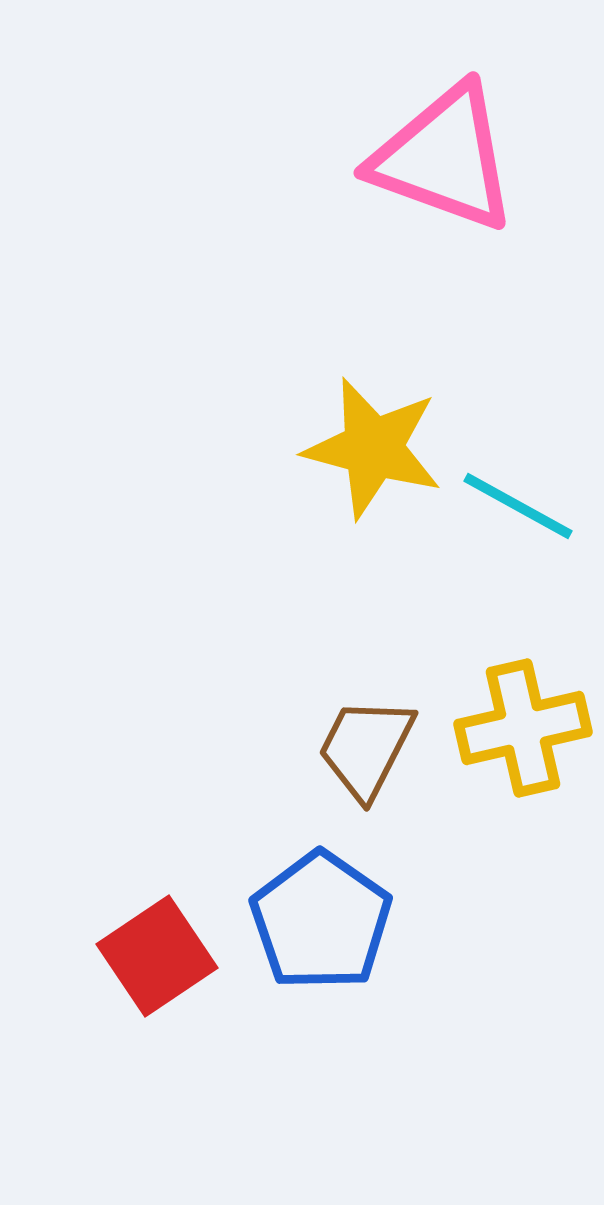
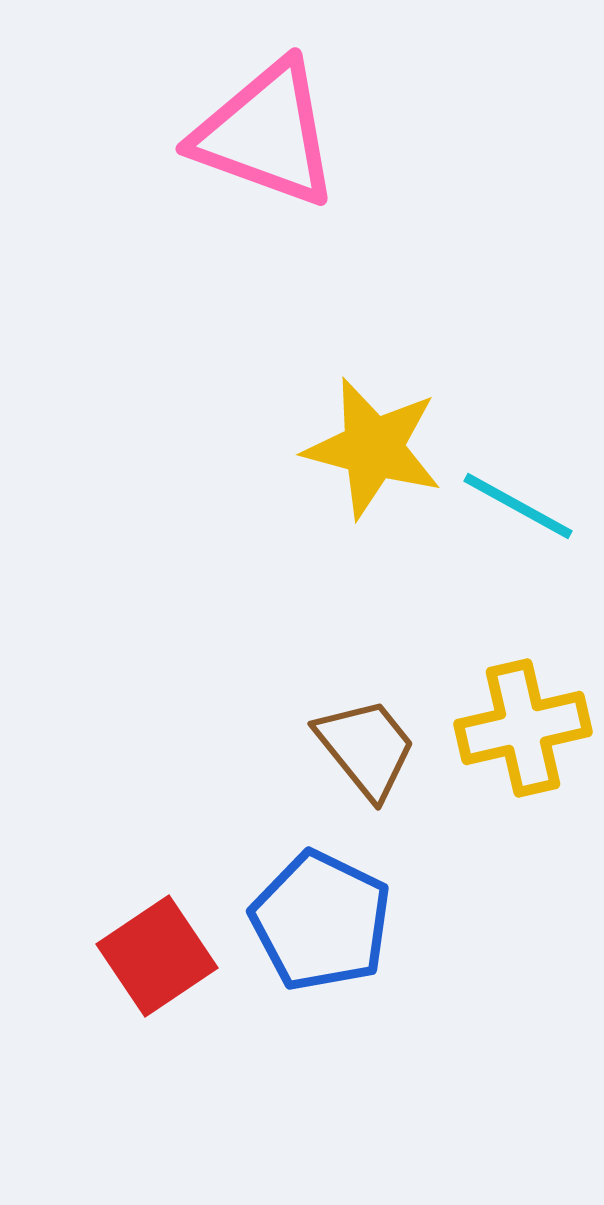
pink triangle: moved 178 px left, 24 px up
brown trapezoid: rotated 114 degrees clockwise
blue pentagon: rotated 9 degrees counterclockwise
